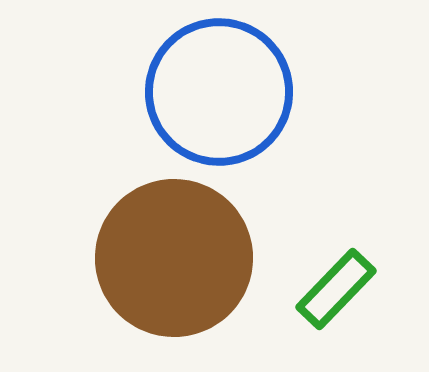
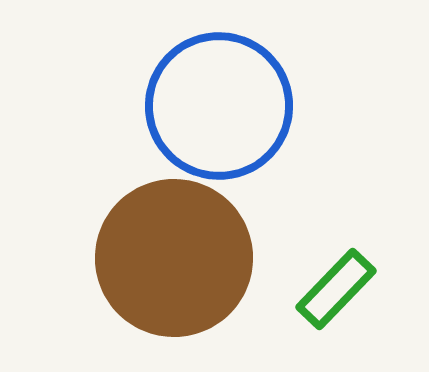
blue circle: moved 14 px down
